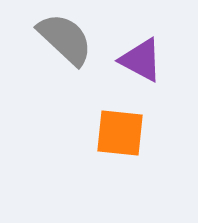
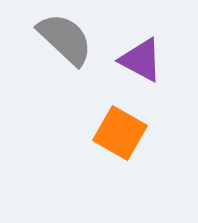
orange square: rotated 24 degrees clockwise
